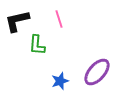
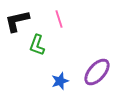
green L-shape: rotated 15 degrees clockwise
